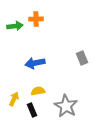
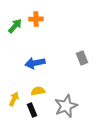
green arrow: rotated 42 degrees counterclockwise
gray star: rotated 20 degrees clockwise
